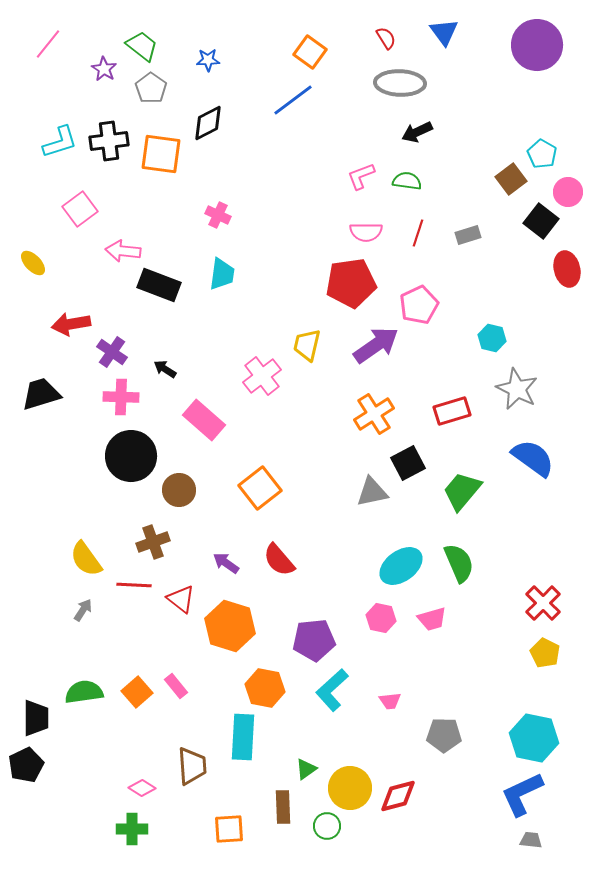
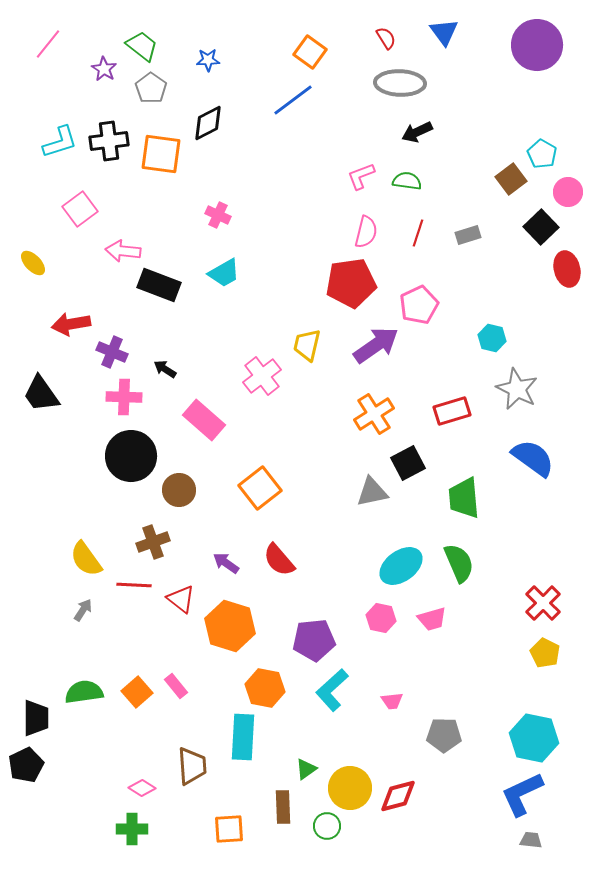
black square at (541, 221): moved 6 px down; rotated 8 degrees clockwise
pink semicircle at (366, 232): rotated 76 degrees counterclockwise
cyan trapezoid at (222, 274): moved 2 px right, 1 px up; rotated 52 degrees clockwise
purple cross at (112, 352): rotated 12 degrees counterclockwise
black trapezoid at (41, 394): rotated 108 degrees counterclockwise
pink cross at (121, 397): moved 3 px right
green trapezoid at (462, 491): moved 2 px right, 7 px down; rotated 45 degrees counterclockwise
pink trapezoid at (390, 701): moved 2 px right
